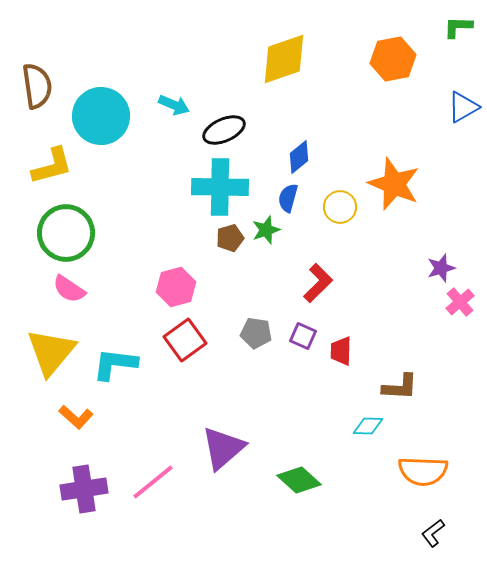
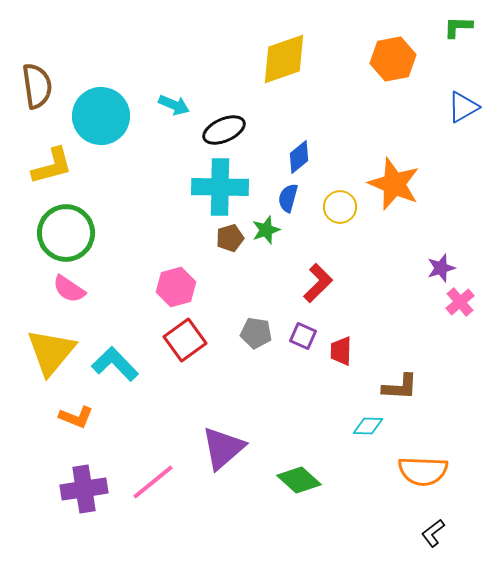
cyan L-shape: rotated 39 degrees clockwise
orange L-shape: rotated 20 degrees counterclockwise
